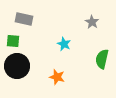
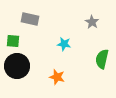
gray rectangle: moved 6 px right
cyan star: rotated 16 degrees counterclockwise
